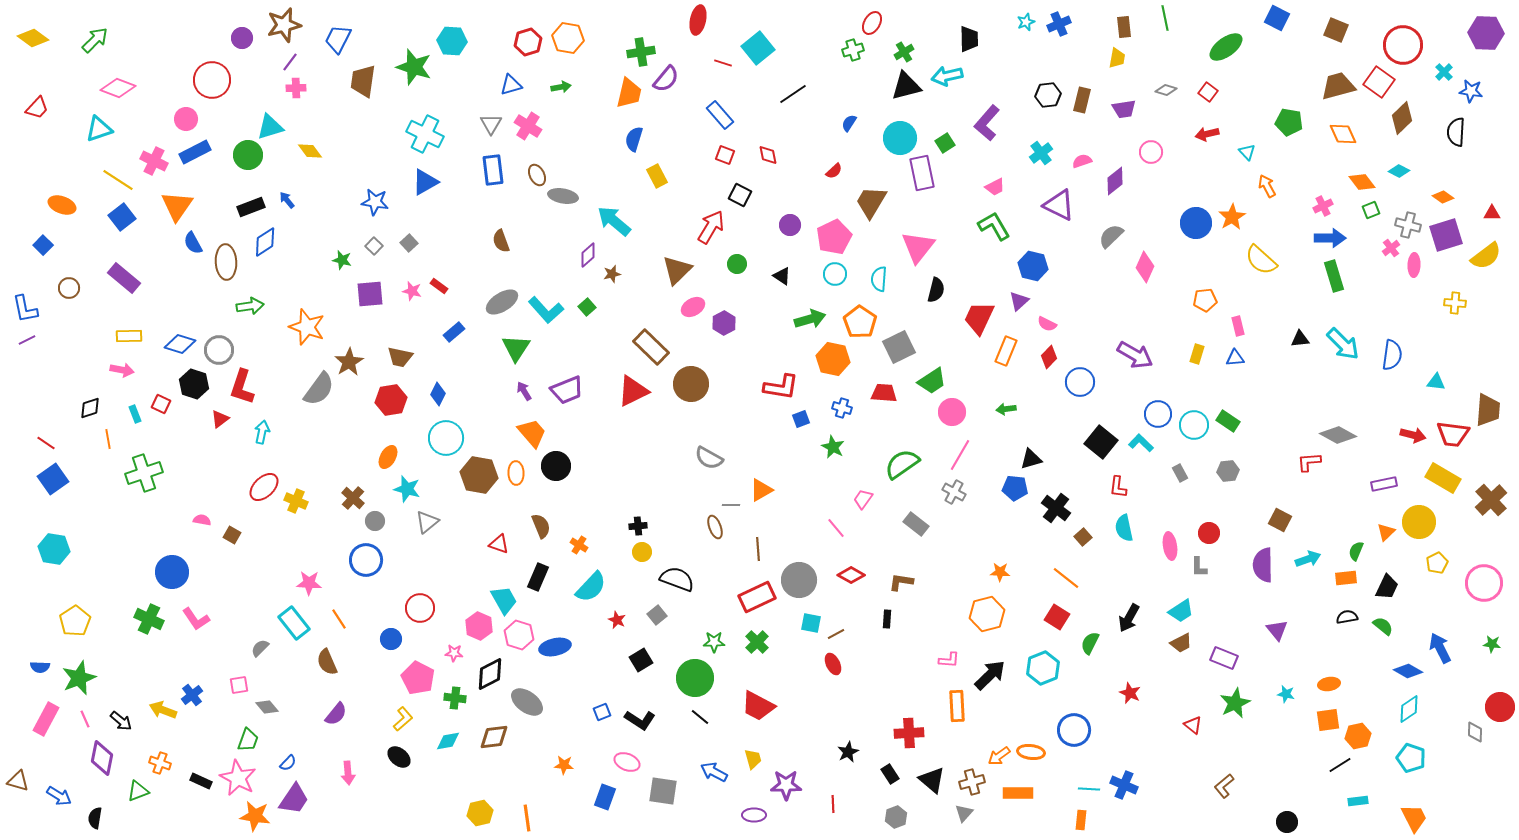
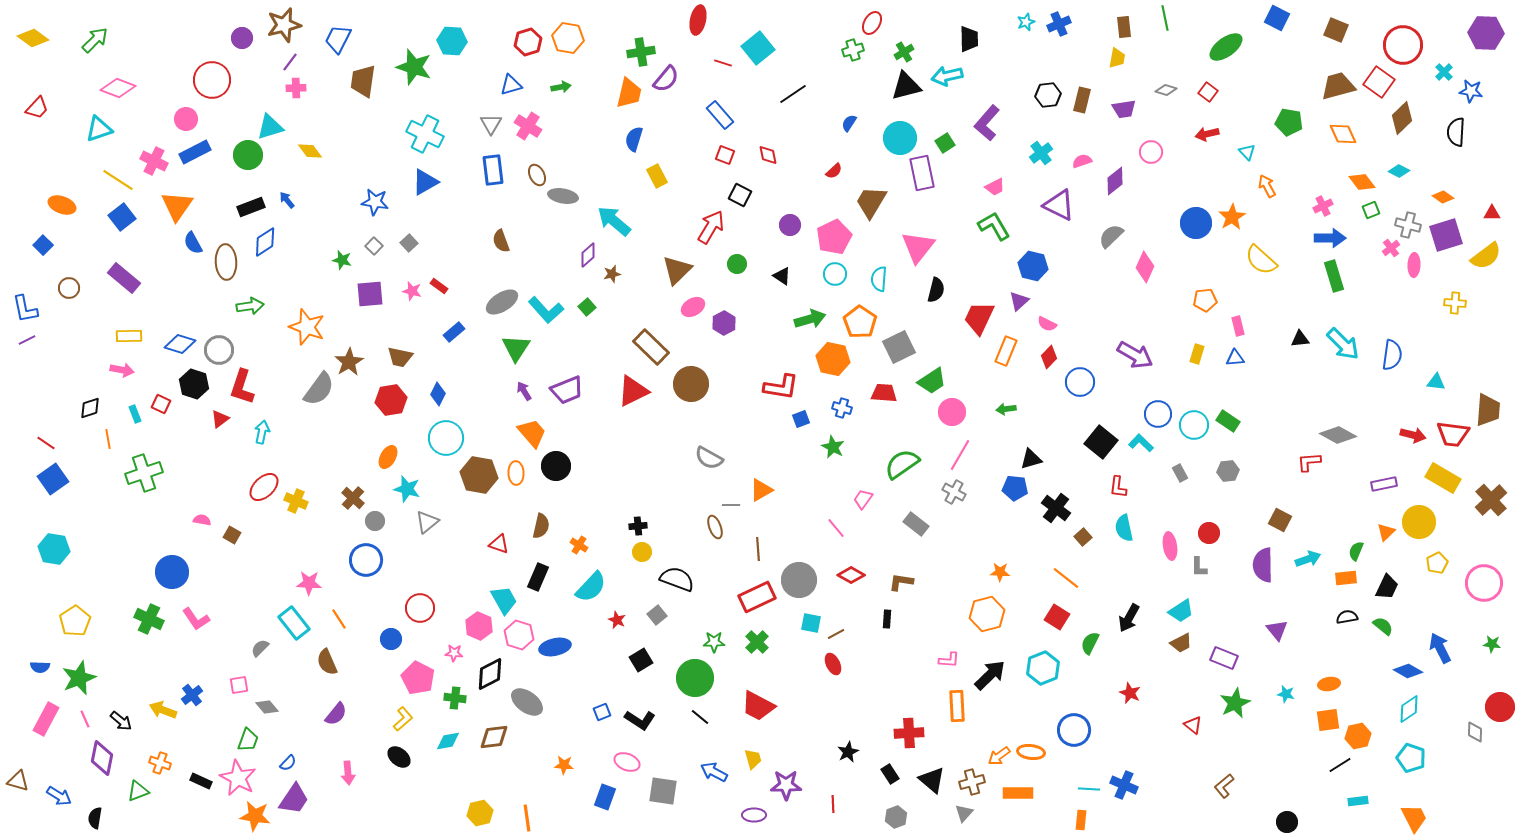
brown semicircle at (541, 526): rotated 35 degrees clockwise
